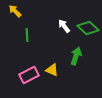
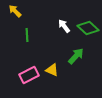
green arrow: rotated 24 degrees clockwise
